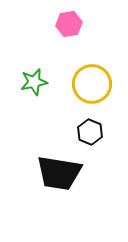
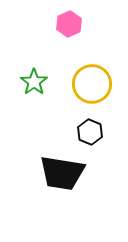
pink hexagon: rotated 15 degrees counterclockwise
green star: rotated 24 degrees counterclockwise
black trapezoid: moved 3 px right
